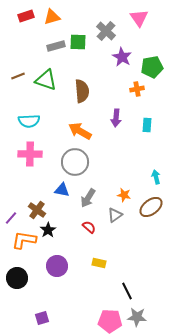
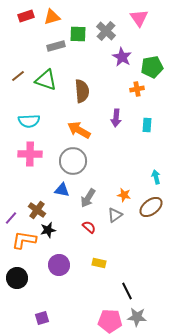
green square: moved 8 px up
brown line: rotated 16 degrees counterclockwise
orange arrow: moved 1 px left, 1 px up
gray circle: moved 2 px left, 1 px up
black star: rotated 21 degrees clockwise
purple circle: moved 2 px right, 1 px up
